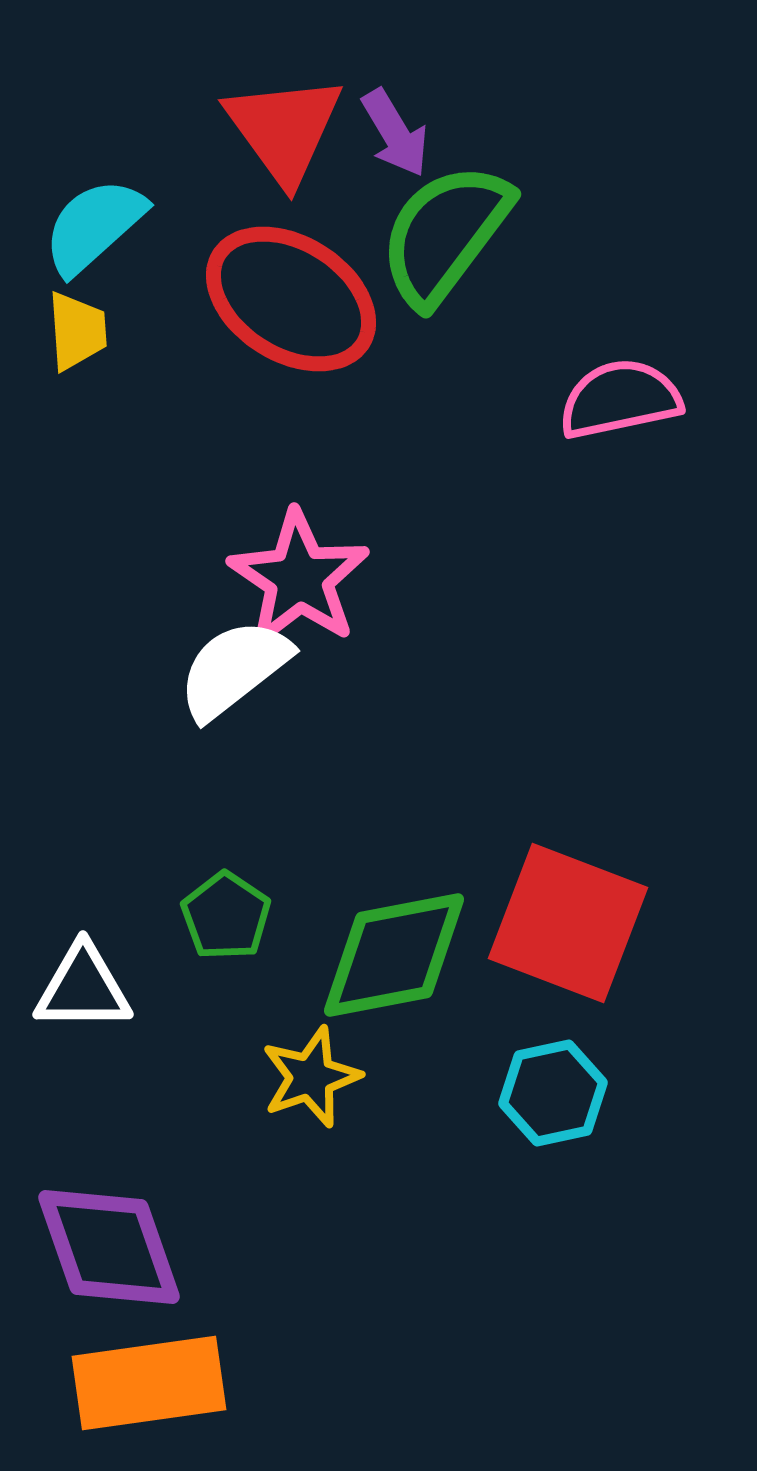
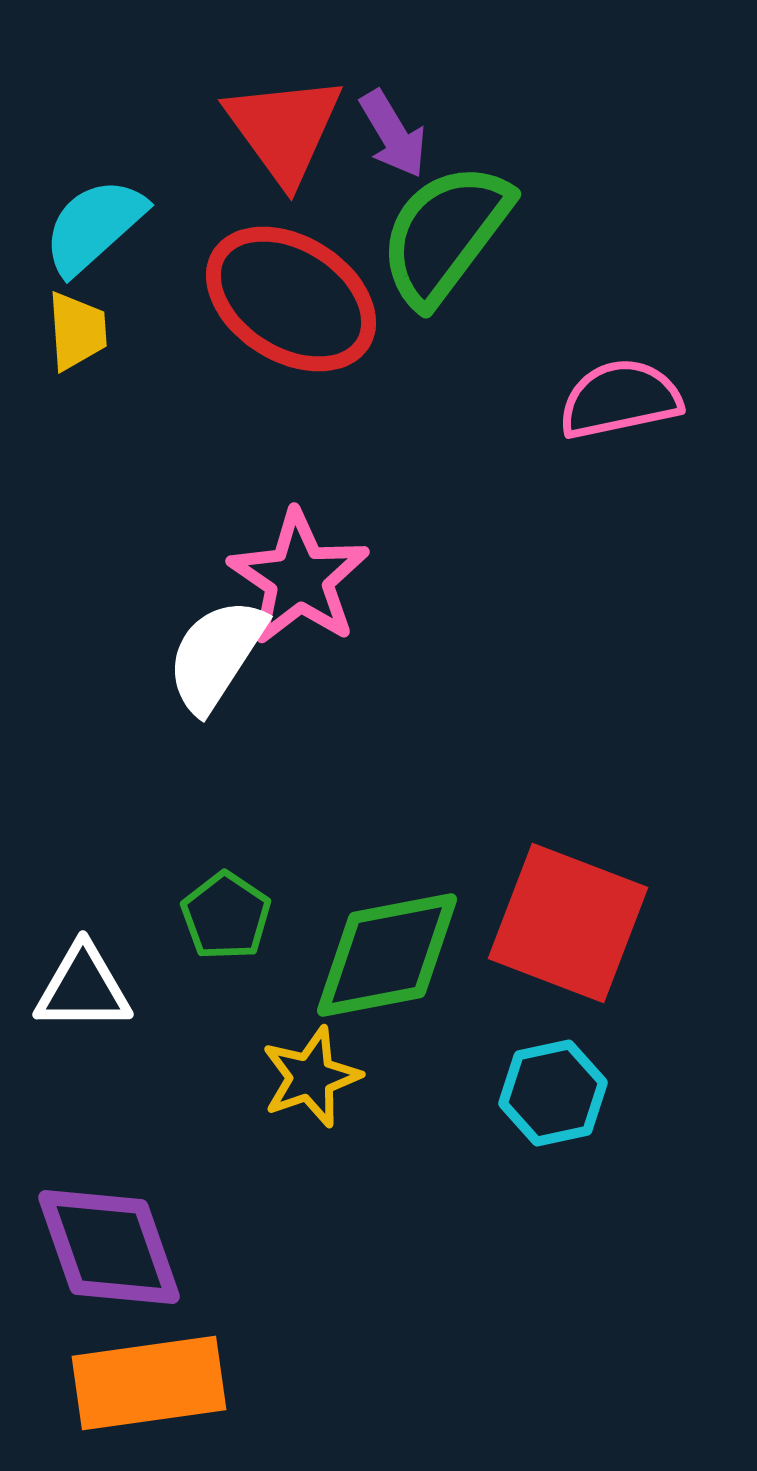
purple arrow: moved 2 px left, 1 px down
white semicircle: moved 18 px left, 14 px up; rotated 19 degrees counterclockwise
green diamond: moved 7 px left
